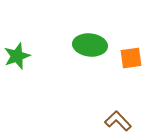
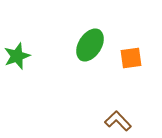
green ellipse: rotated 64 degrees counterclockwise
